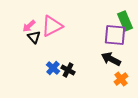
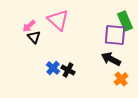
pink triangle: moved 6 px right, 6 px up; rotated 50 degrees counterclockwise
